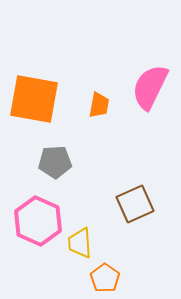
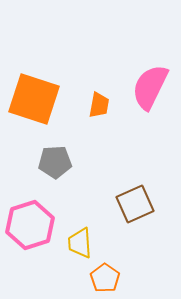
orange square: rotated 8 degrees clockwise
pink hexagon: moved 8 px left, 4 px down; rotated 18 degrees clockwise
